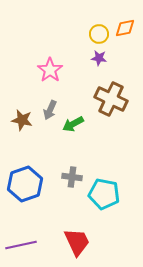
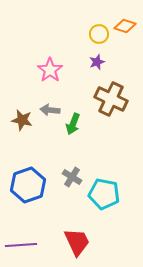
orange diamond: moved 2 px up; rotated 30 degrees clockwise
purple star: moved 2 px left, 4 px down; rotated 28 degrees counterclockwise
gray arrow: rotated 72 degrees clockwise
green arrow: rotated 40 degrees counterclockwise
gray cross: rotated 24 degrees clockwise
blue hexagon: moved 3 px right, 1 px down
purple line: rotated 8 degrees clockwise
